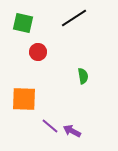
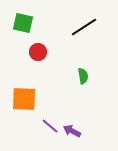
black line: moved 10 px right, 9 px down
